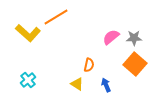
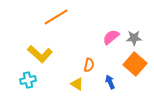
yellow L-shape: moved 12 px right, 21 px down
cyan cross: rotated 28 degrees clockwise
blue arrow: moved 4 px right, 3 px up
